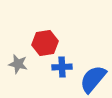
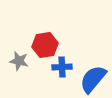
red hexagon: moved 2 px down
gray star: moved 1 px right, 3 px up
